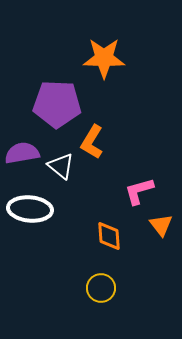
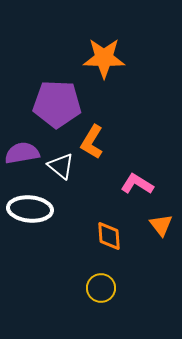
pink L-shape: moved 2 px left, 7 px up; rotated 48 degrees clockwise
